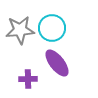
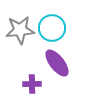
purple cross: moved 4 px right, 5 px down
